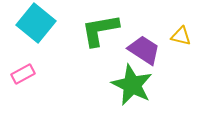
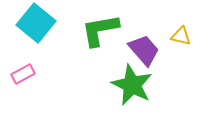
purple trapezoid: rotated 16 degrees clockwise
